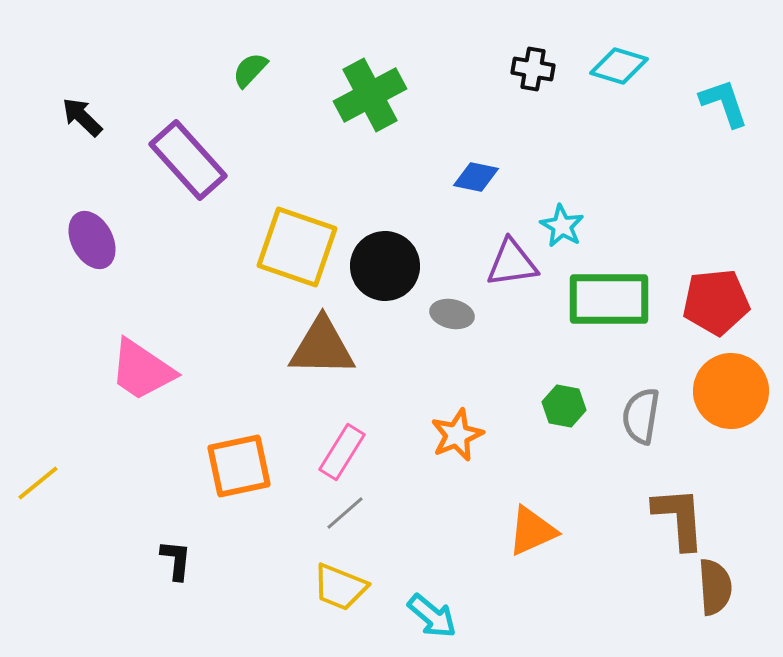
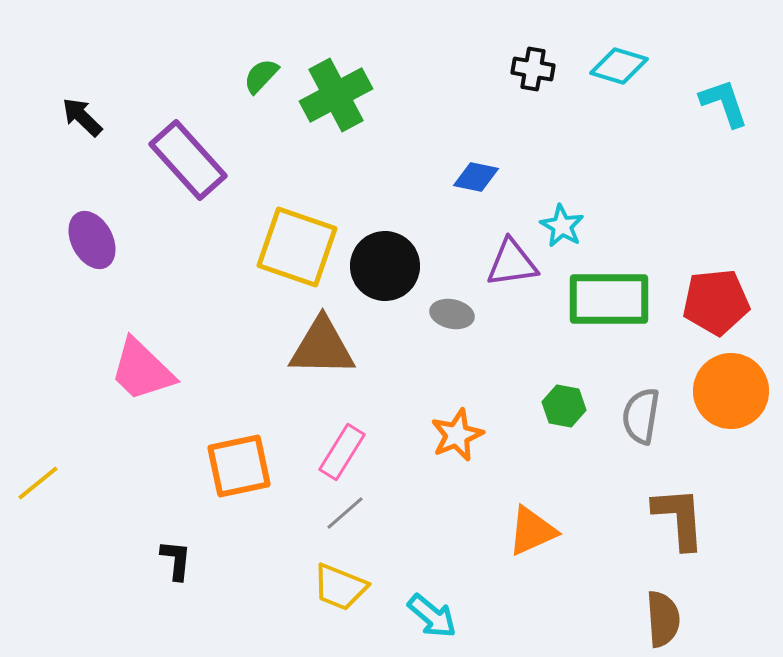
green semicircle: moved 11 px right, 6 px down
green cross: moved 34 px left
pink trapezoid: rotated 10 degrees clockwise
brown semicircle: moved 52 px left, 32 px down
